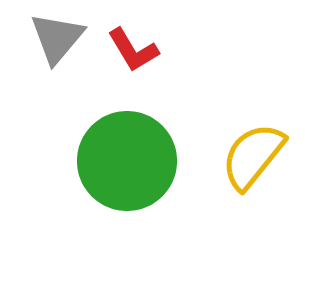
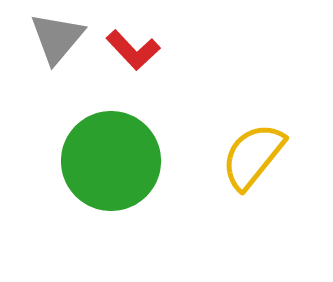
red L-shape: rotated 12 degrees counterclockwise
green circle: moved 16 px left
